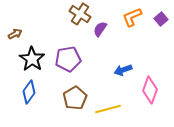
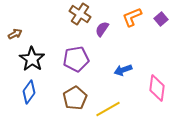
purple semicircle: moved 2 px right
purple pentagon: moved 8 px right
pink diamond: moved 7 px right, 2 px up; rotated 12 degrees counterclockwise
yellow line: rotated 15 degrees counterclockwise
